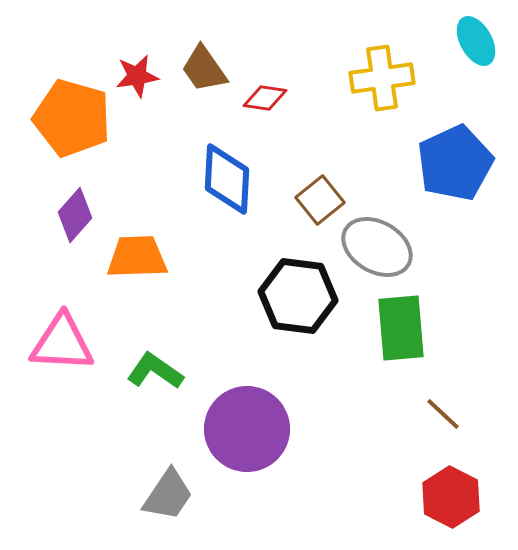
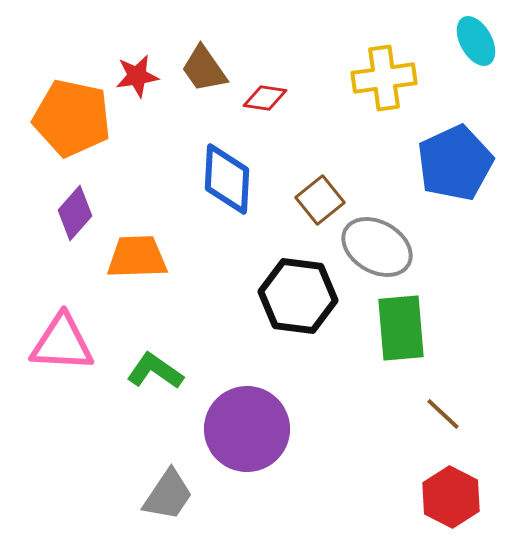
yellow cross: moved 2 px right
orange pentagon: rotated 4 degrees counterclockwise
purple diamond: moved 2 px up
